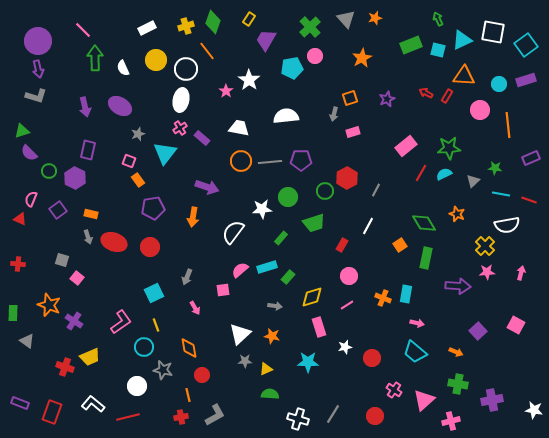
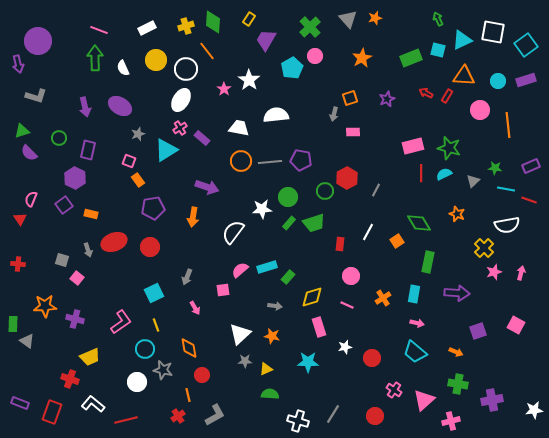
gray triangle at (346, 19): moved 2 px right
green diamond at (213, 22): rotated 15 degrees counterclockwise
pink line at (83, 30): moved 16 px right; rotated 24 degrees counterclockwise
green rectangle at (411, 45): moved 13 px down
cyan pentagon at (292, 68): rotated 20 degrees counterclockwise
purple arrow at (38, 69): moved 20 px left, 5 px up
cyan circle at (499, 84): moved 1 px left, 3 px up
pink star at (226, 91): moved 2 px left, 2 px up
white ellipse at (181, 100): rotated 20 degrees clockwise
white semicircle at (286, 116): moved 10 px left, 1 px up
pink rectangle at (353, 132): rotated 16 degrees clockwise
pink rectangle at (406, 146): moved 7 px right; rotated 25 degrees clockwise
green star at (449, 148): rotated 20 degrees clockwise
cyan triangle at (165, 153): moved 1 px right, 3 px up; rotated 20 degrees clockwise
purple rectangle at (531, 158): moved 8 px down
purple pentagon at (301, 160): rotated 10 degrees clockwise
green circle at (49, 171): moved 10 px right, 33 px up
red line at (421, 173): rotated 30 degrees counterclockwise
cyan line at (501, 194): moved 5 px right, 5 px up
purple square at (58, 210): moved 6 px right, 5 px up
red triangle at (20, 219): rotated 32 degrees clockwise
green diamond at (424, 223): moved 5 px left
white line at (368, 226): moved 6 px down
gray arrow at (88, 237): moved 13 px down
green rectangle at (281, 238): moved 8 px right, 15 px up
red ellipse at (114, 242): rotated 40 degrees counterclockwise
red rectangle at (342, 245): moved 2 px left, 1 px up; rotated 24 degrees counterclockwise
orange square at (400, 245): moved 3 px left, 4 px up
yellow cross at (485, 246): moved 1 px left, 2 px down
green rectangle at (426, 258): moved 2 px right, 4 px down
pink star at (487, 272): moved 7 px right; rotated 14 degrees counterclockwise
pink circle at (349, 276): moved 2 px right
purple arrow at (458, 286): moved 1 px left, 7 px down
cyan rectangle at (406, 294): moved 8 px right
orange cross at (383, 298): rotated 35 degrees clockwise
orange star at (49, 305): moved 4 px left, 1 px down; rotated 25 degrees counterclockwise
pink line at (347, 305): rotated 56 degrees clockwise
green rectangle at (13, 313): moved 11 px down
purple cross at (74, 321): moved 1 px right, 2 px up; rotated 18 degrees counterclockwise
purple square at (478, 331): rotated 24 degrees clockwise
cyan circle at (144, 347): moved 1 px right, 2 px down
red cross at (65, 367): moved 5 px right, 12 px down
white circle at (137, 386): moved 4 px up
white star at (534, 410): rotated 18 degrees counterclockwise
red line at (128, 417): moved 2 px left, 3 px down
red cross at (181, 417): moved 3 px left, 1 px up; rotated 24 degrees counterclockwise
white cross at (298, 419): moved 2 px down
